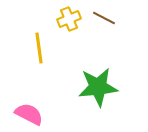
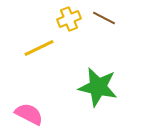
yellow line: rotated 72 degrees clockwise
green star: rotated 18 degrees clockwise
